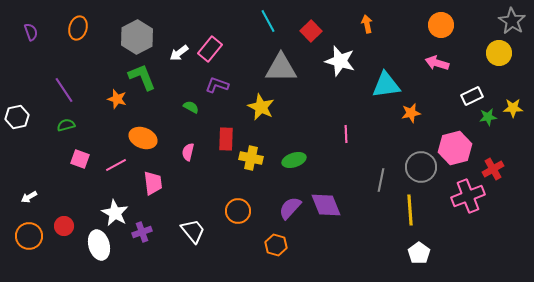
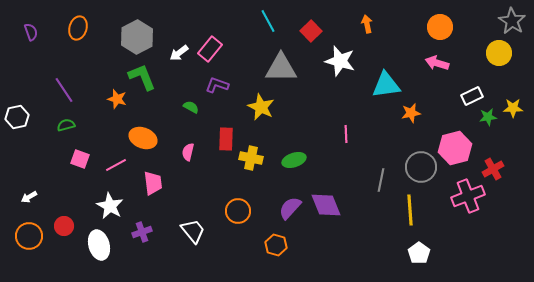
orange circle at (441, 25): moved 1 px left, 2 px down
white star at (115, 213): moved 5 px left, 7 px up
